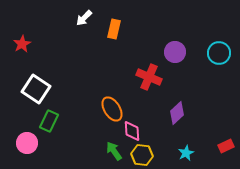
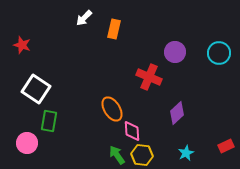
red star: moved 1 px down; rotated 24 degrees counterclockwise
green rectangle: rotated 15 degrees counterclockwise
green arrow: moved 3 px right, 4 px down
